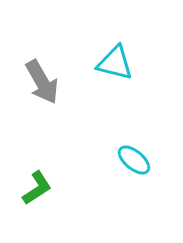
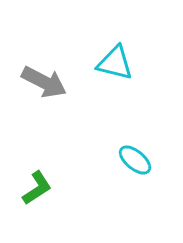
gray arrow: moved 2 px right; rotated 33 degrees counterclockwise
cyan ellipse: moved 1 px right
